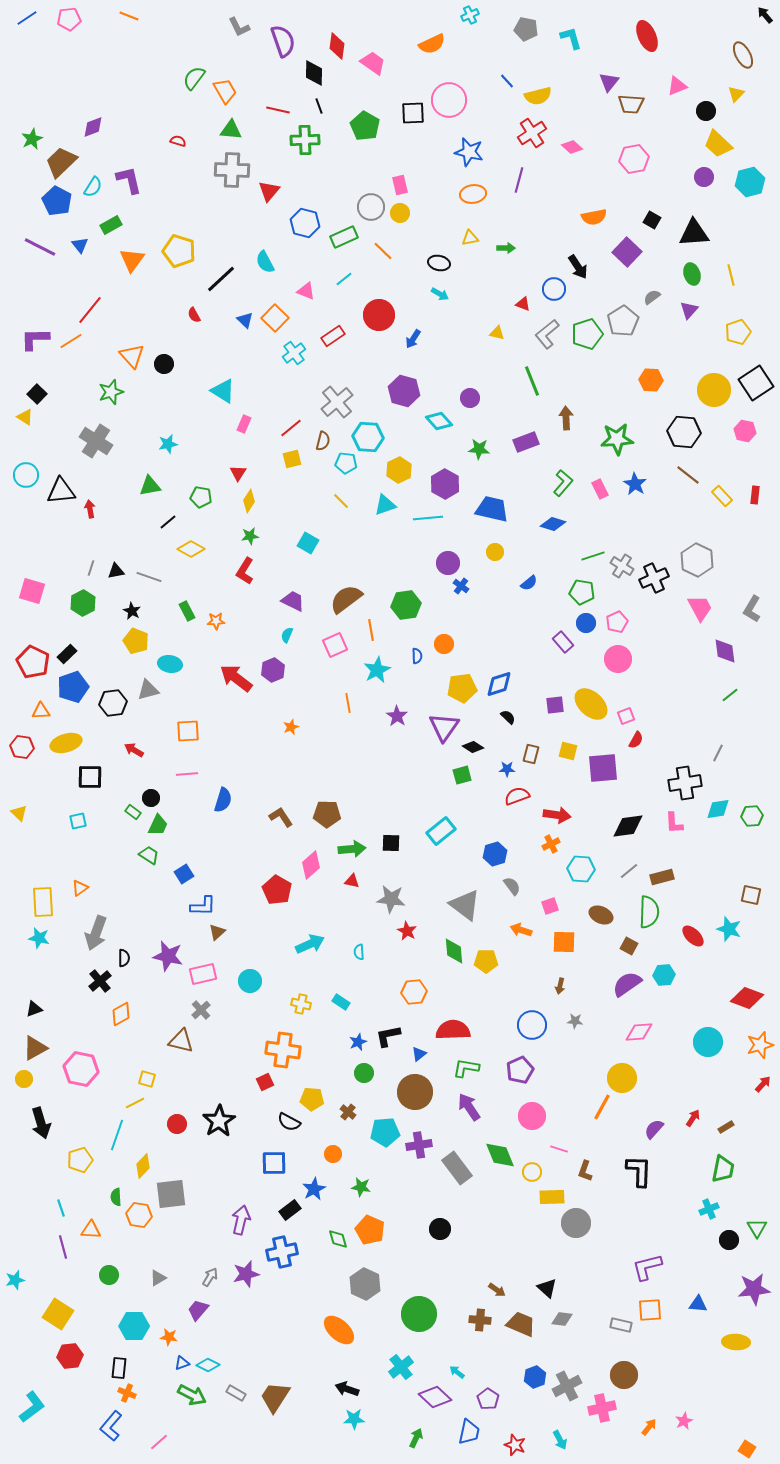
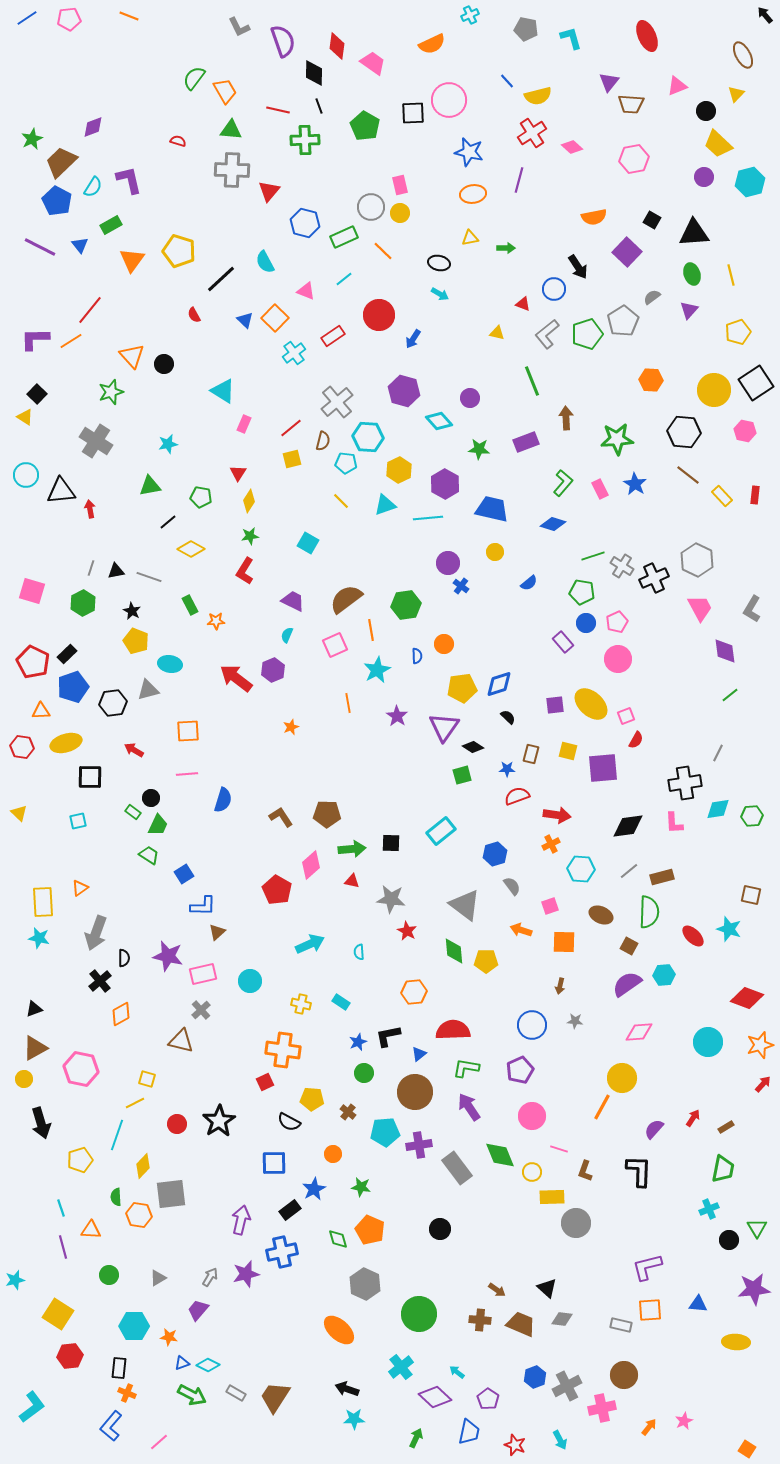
green rectangle at (187, 611): moved 3 px right, 6 px up
